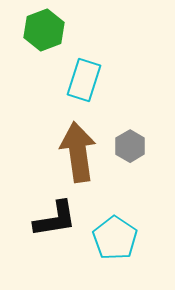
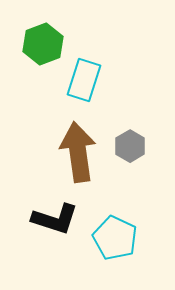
green hexagon: moved 1 px left, 14 px down
black L-shape: rotated 27 degrees clockwise
cyan pentagon: rotated 9 degrees counterclockwise
